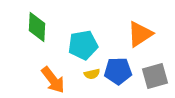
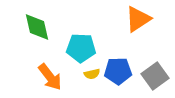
green diamond: rotated 16 degrees counterclockwise
orange triangle: moved 2 px left, 15 px up
cyan pentagon: moved 2 px left, 3 px down; rotated 12 degrees clockwise
gray square: rotated 20 degrees counterclockwise
orange arrow: moved 3 px left, 3 px up
